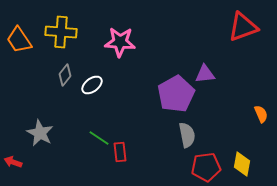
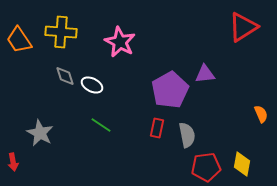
red triangle: rotated 12 degrees counterclockwise
pink star: rotated 24 degrees clockwise
gray diamond: moved 1 px down; rotated 55 degrees counterclockwise
white ellipse: rotated 65 degrees clockwise
purple pentagon: moved 6 px left, 4 px up
green line: moved 2 px right, 13 px up
red rectangle: moved 37 px right, 24 px up; rotated 18 degrees clockwise
red arrow: rotated 120 degrees counterclockwise
